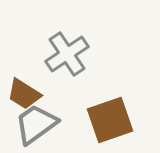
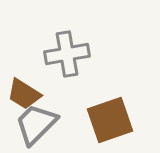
gray cross: rotated 24 degrees clockwise
gray trapezoid: rotated 9 degrees counterclockwise
